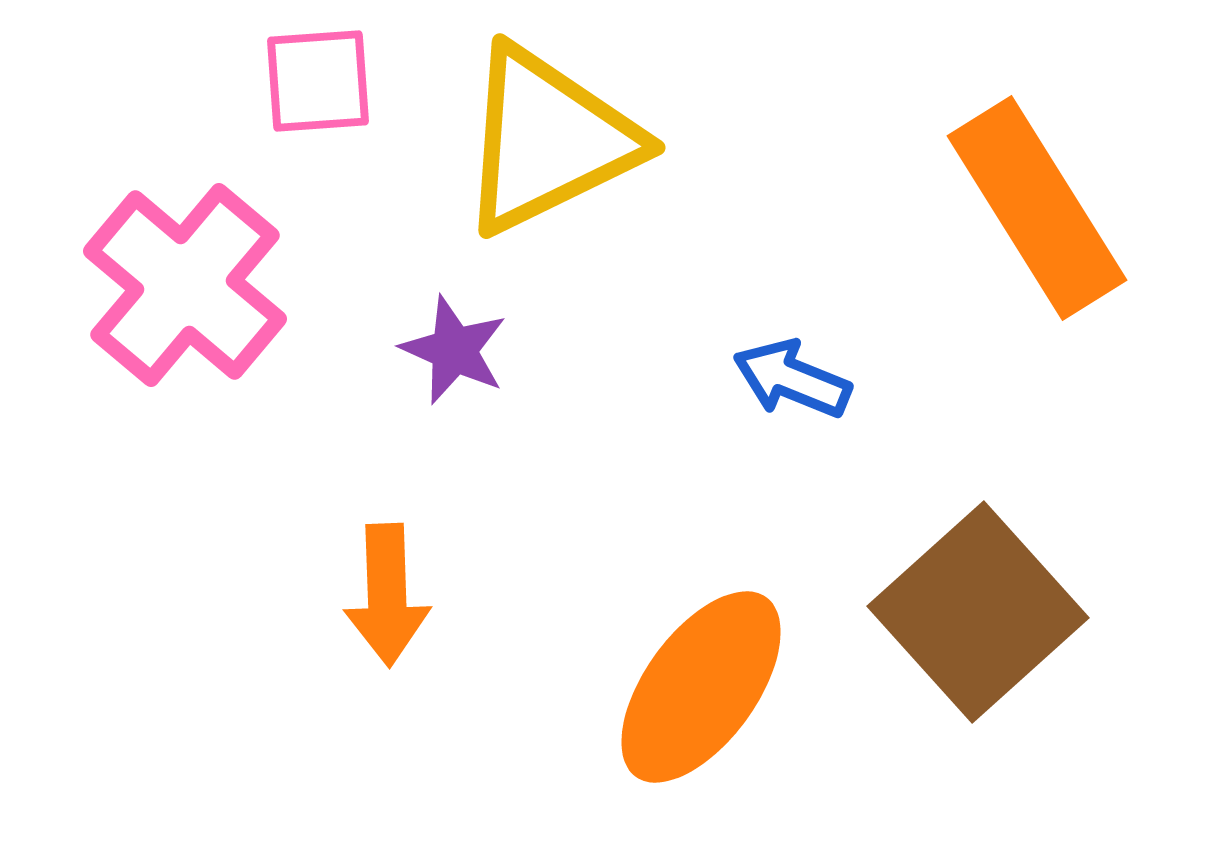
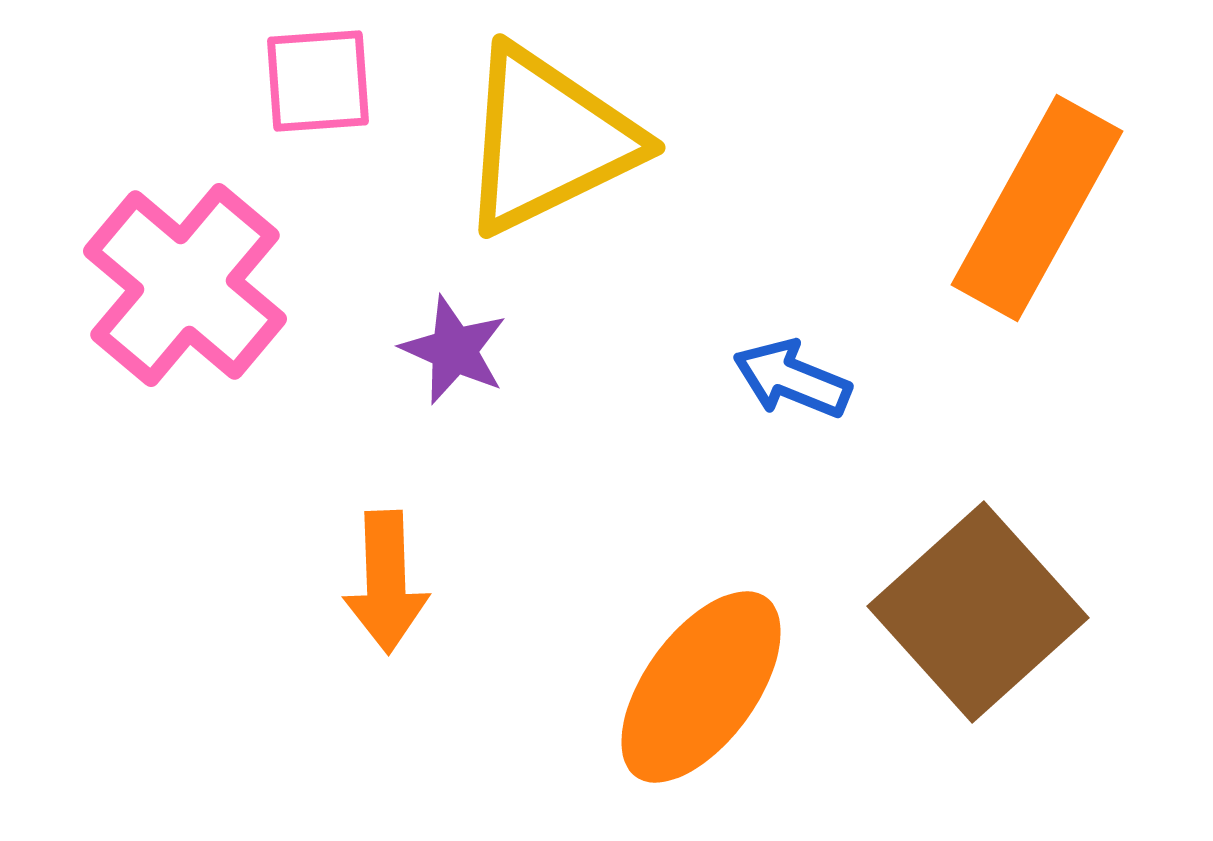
orange rectangle: rotated 61 degrees clockwise
orange arrow: moved 1 px left, 13 px up
